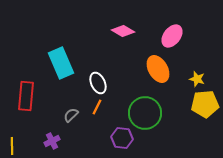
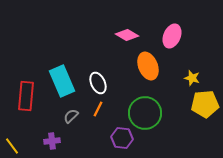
pink diamond: moved 4 px right, 4 px down
pink ellipse: rotated 15 degrees counterclockwise
cyan rectangle: moved 1 px right, 18 px down
orange ellipse: moved 10 px left, 3 px up; rotated 8 degrees clockwise
yellow star: moved 5 px left, 1 px up
orange line: moved 1 px right, 2 px down
gray semicircle: moved 1 px down
purple cross: rotated 21 degrees clockwise
yellow line: rotated 36 degrees counterclockwise
